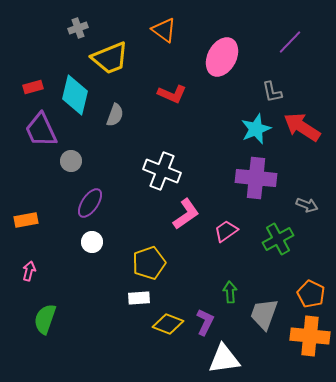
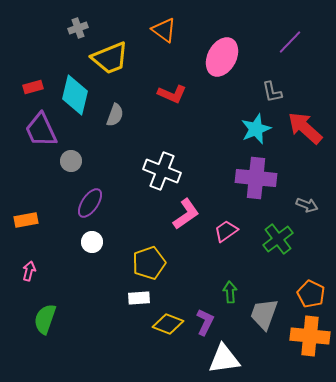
red arrow: moved 3 px right, 1 px down; rotated 9 degrees clockwise
green cross: rotated 8 degrees counterclockwise
